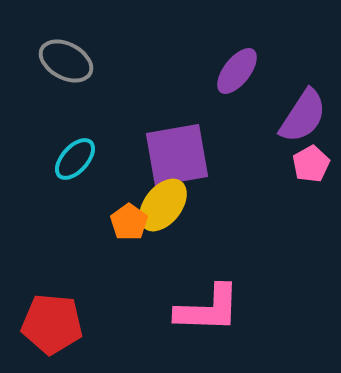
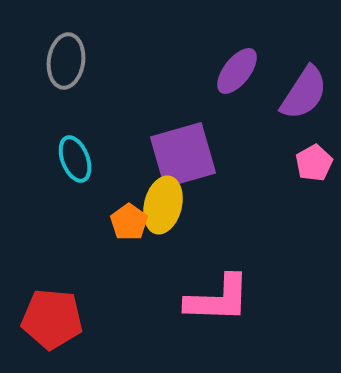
gray ellipse: rotated 70 degrees clockwise
purple semicircle: moved 1 px right, 23 px up
purple square: moved 6 px right; rotated 6 degrees counterclockwise
cyan ellipse: rotated 63 degrees counterclockwise
pink pentagon: moved 3 px right, 1 px up
yellow ellipse: rotated 24 degrees counterclockwise
pink L-shape: moved 10 px right, 10 px up
red pentagon: moved 5 px up
